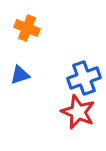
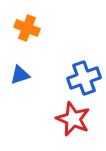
red star: moved 5 px left, 7 px down
